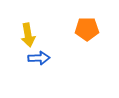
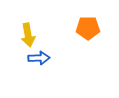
orange pentagon: moved 1 px right, 1 px up
